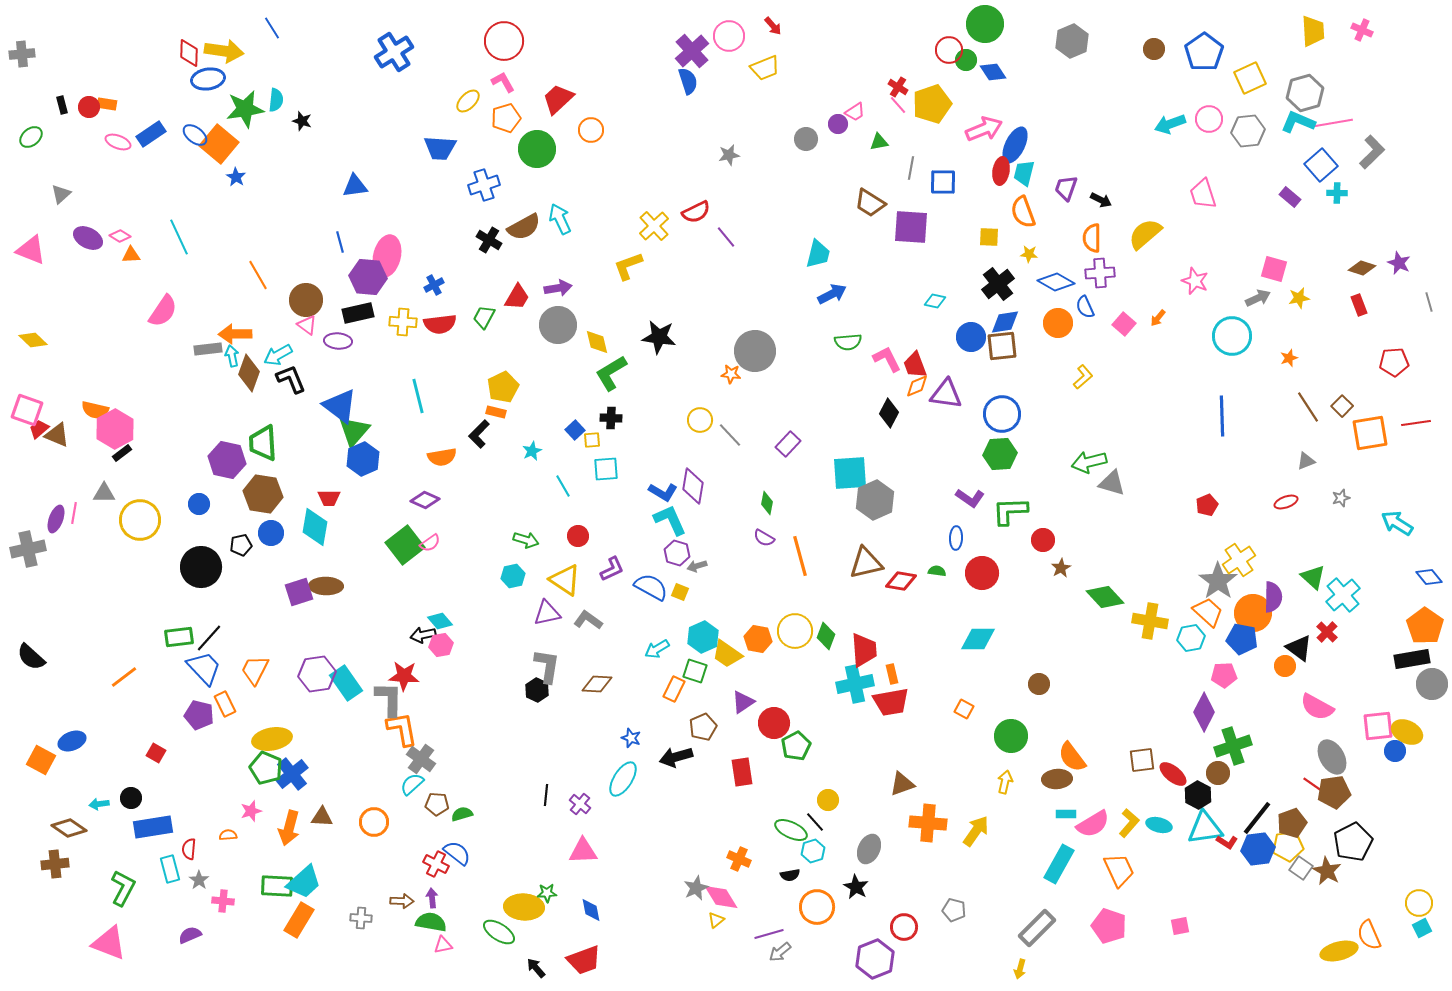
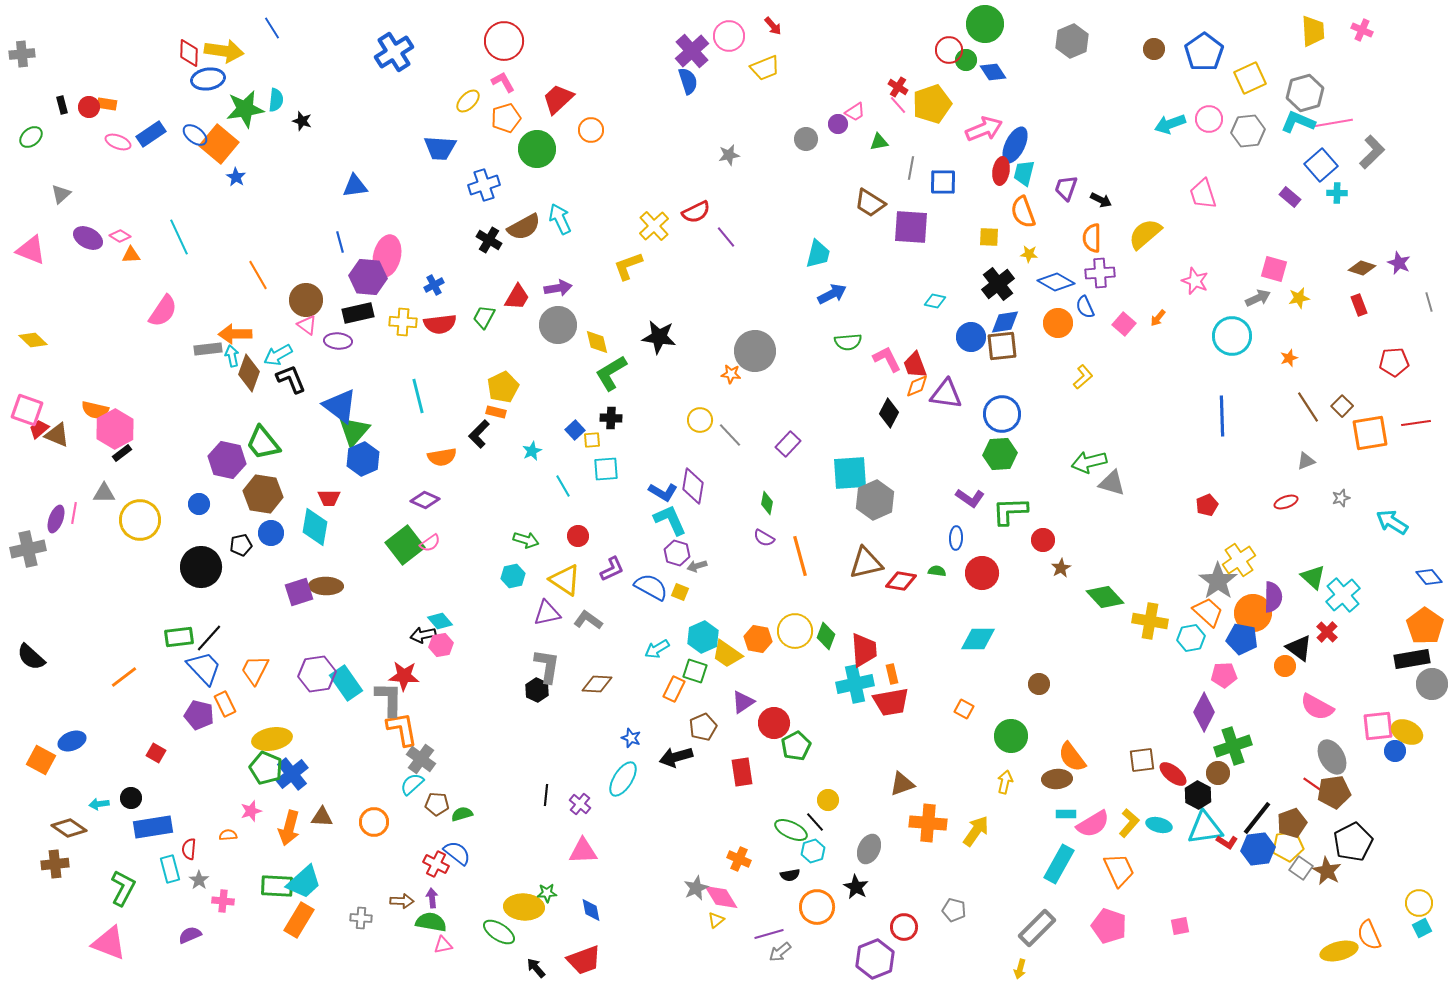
green trapezoid at (263, 443): rotated 36 degrees counterclockwise
cyan arrow at (1397, 523): moved 5 px left, 1 px up
